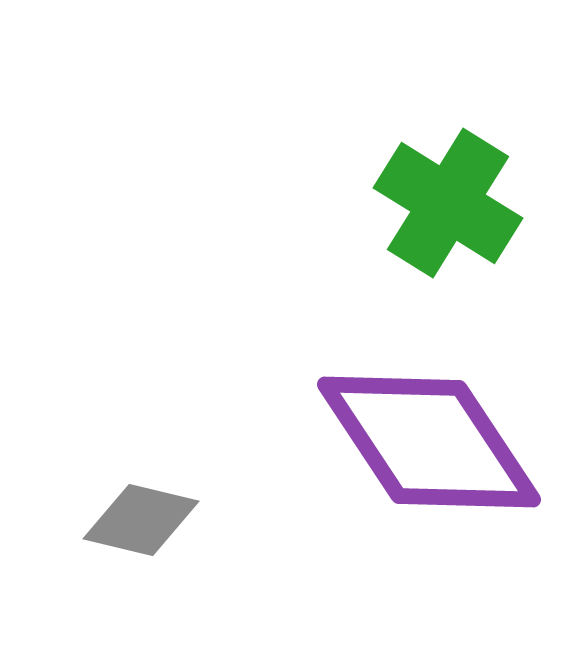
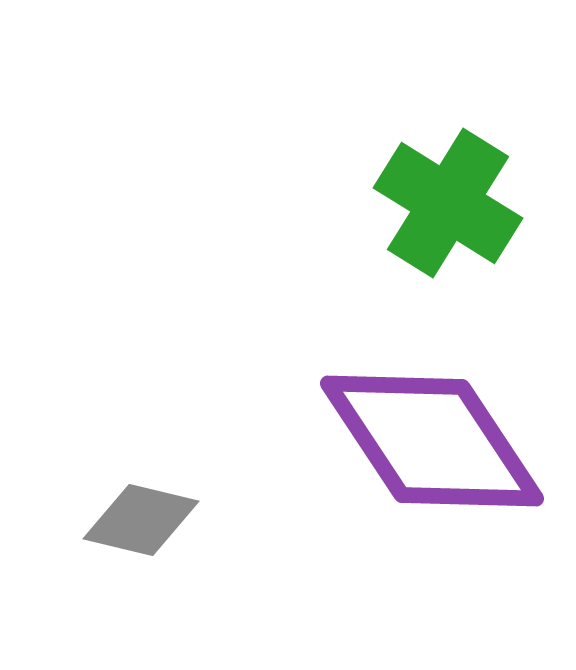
purple diamond: moved 3 px right, 1 px up
